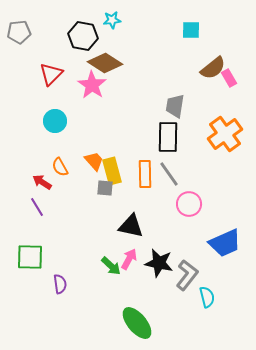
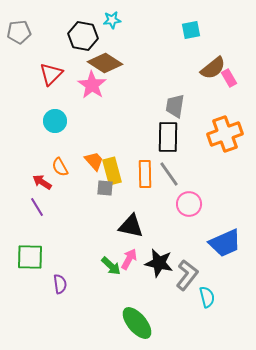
cyan square: rotated 12 degrees counterclockwise
orange cross: rotated 16 degrees clockwise
